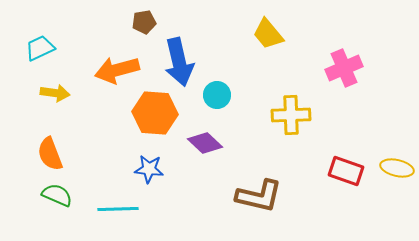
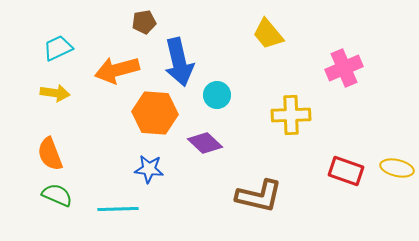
cyan trapezoid: moved 18 px right
